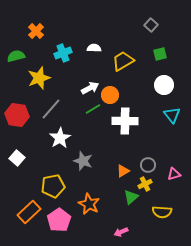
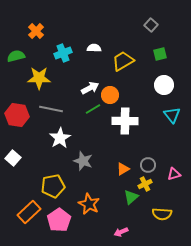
yellow star: rotated 20 degrees clockwise
gray line: rotated 60 degrees clockwise
white square: moved 4 px left
orange triangle: moved 2 px up
yellow semicircle: moved 2 px down
